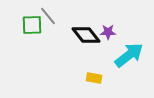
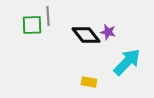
gray line: rotated 36 degrees clockwise
purple star: rotated 14 degrees clockwise
cyan arrow: moved 2 px left, 7 px down; rotated 8 degrees counterclockwise
yellow rectangle: moved 5 px left, 4 px down
